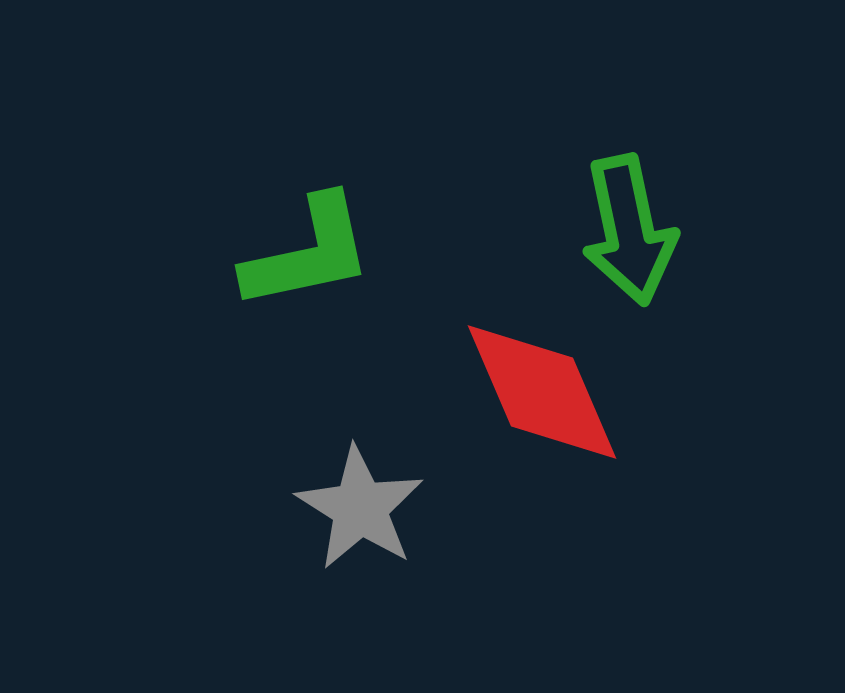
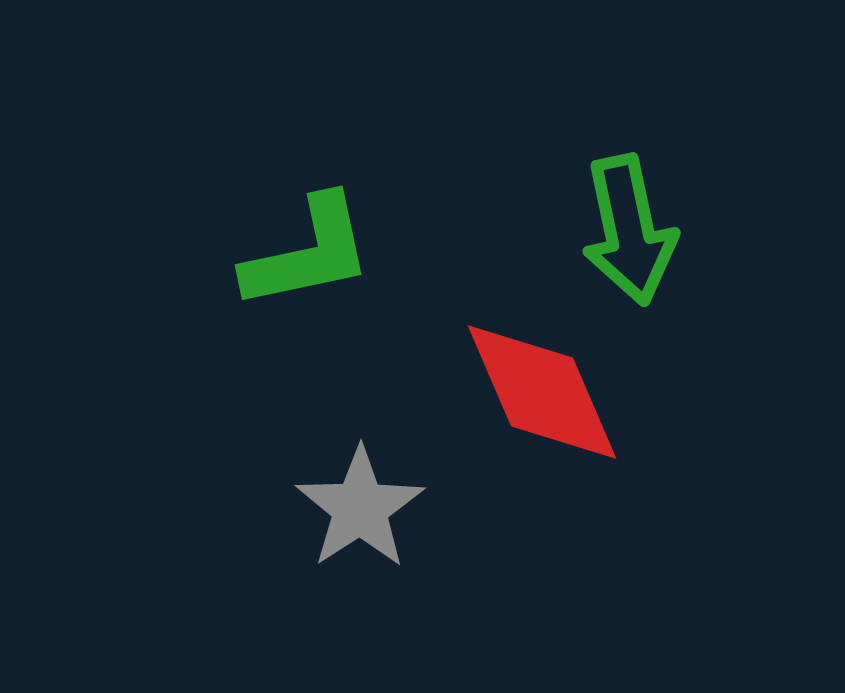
gray star: rotated 7 degrees clockwise
